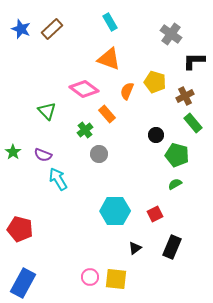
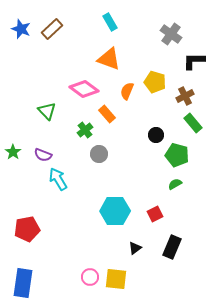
red pentagon: moved 7 px right; rotated 25 degrees counterclockwise
blue rectangle: rotated 20 degrees counterclockwise
